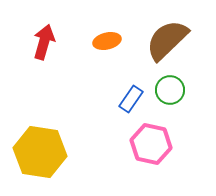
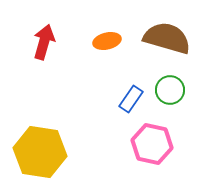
brown semicircle: moved 2 px up; rotated 60 degrees clockwise
pink hexagon: moved 1 px right
